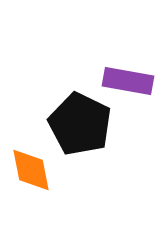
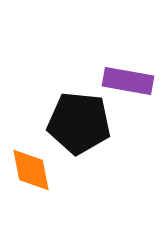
black pentagon: moved 1 px left, 1 px up; rotated 20 degrees counterclockwise
